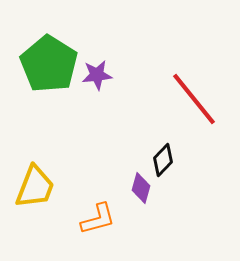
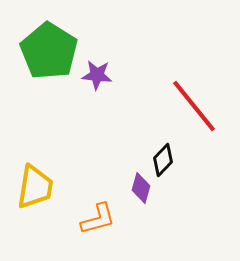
green pentagon: moved 13 px up
purple star: rotated 12 degrees clockwise
red line: moved 7 px down
yellow trapezoid: rotated 12 degrees counterclockwise
